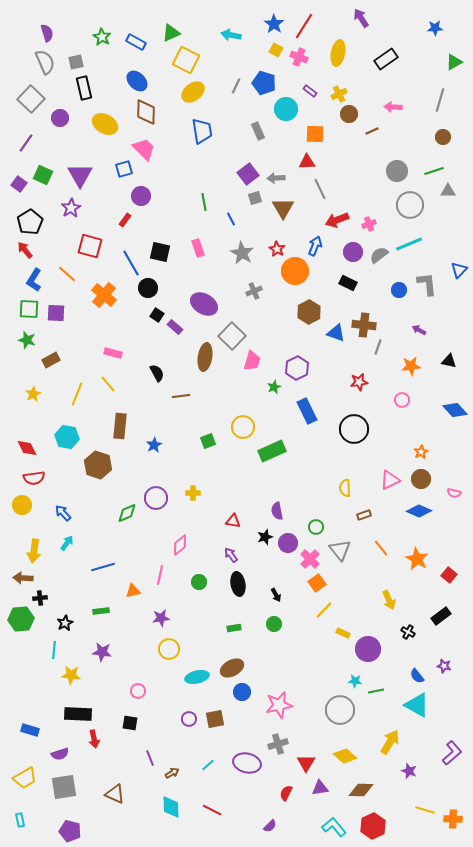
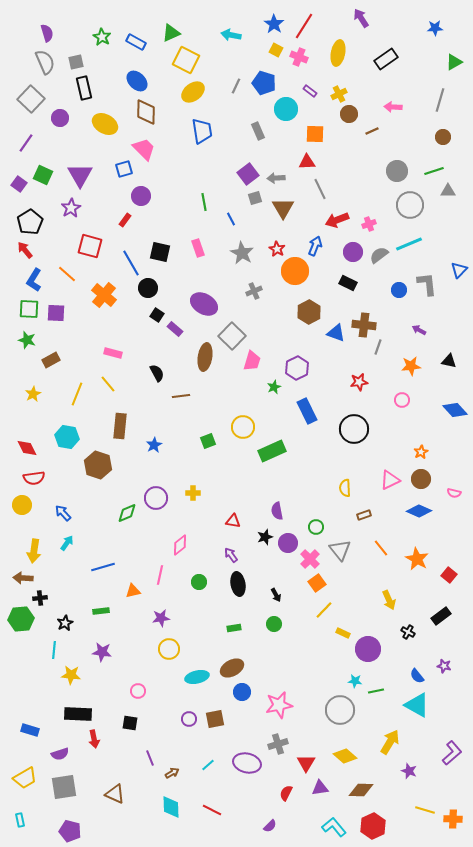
purple rectangle at (175, 327): moved 2 px down
